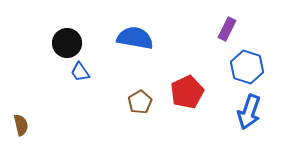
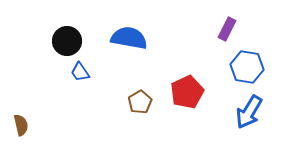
blue semicircle: moved 6 px left
black circle: moved 2 px up
blue hexagon: rotated 8 degrees counterclockwise
blue arrow: rotated 12 degrees clockwise
